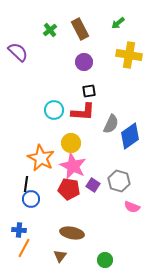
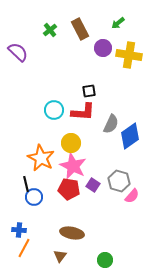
purple circle: moved 19 px right, 14 px up
black line: rotated 21 degrees counterclockwise
blue circle: moved 3 px right, 2 px up
pink semicircle: moved 11 px up; rotated 70 degrees counterclockwise
